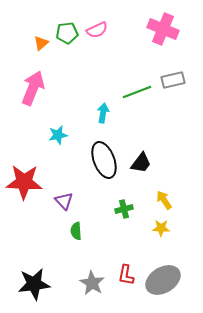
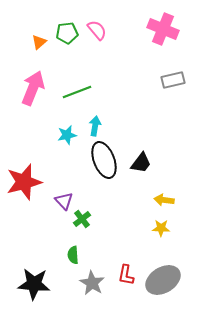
pink semicircle: rotated 105 degrees counterclockwise
orange triangle: moved 2 px left, 1 px up
green line: moved 60 px left
cyan arrow: moved 8 px left, 13 px down
cyan star: moved 9 px right
red star: rotated 18 degrees counterclockwise
yellow arrow: rotated 48 degrees counterclockwise
green cross: moved 42 px left, 10 px down; rotated 24 degrees counterclockwise
green semicircle: moved 3 px left, 24 px down
black star: rotated 12 degrees clockwise
